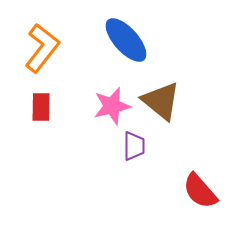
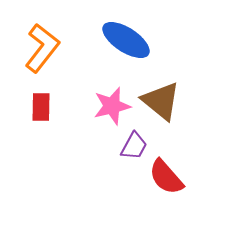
blue ellipse: rotated 15 degrees counterclockwise
purple trapezoid: rotated 28 degrees clockwise
red semicircle: moved 34 px left, 14 px up
